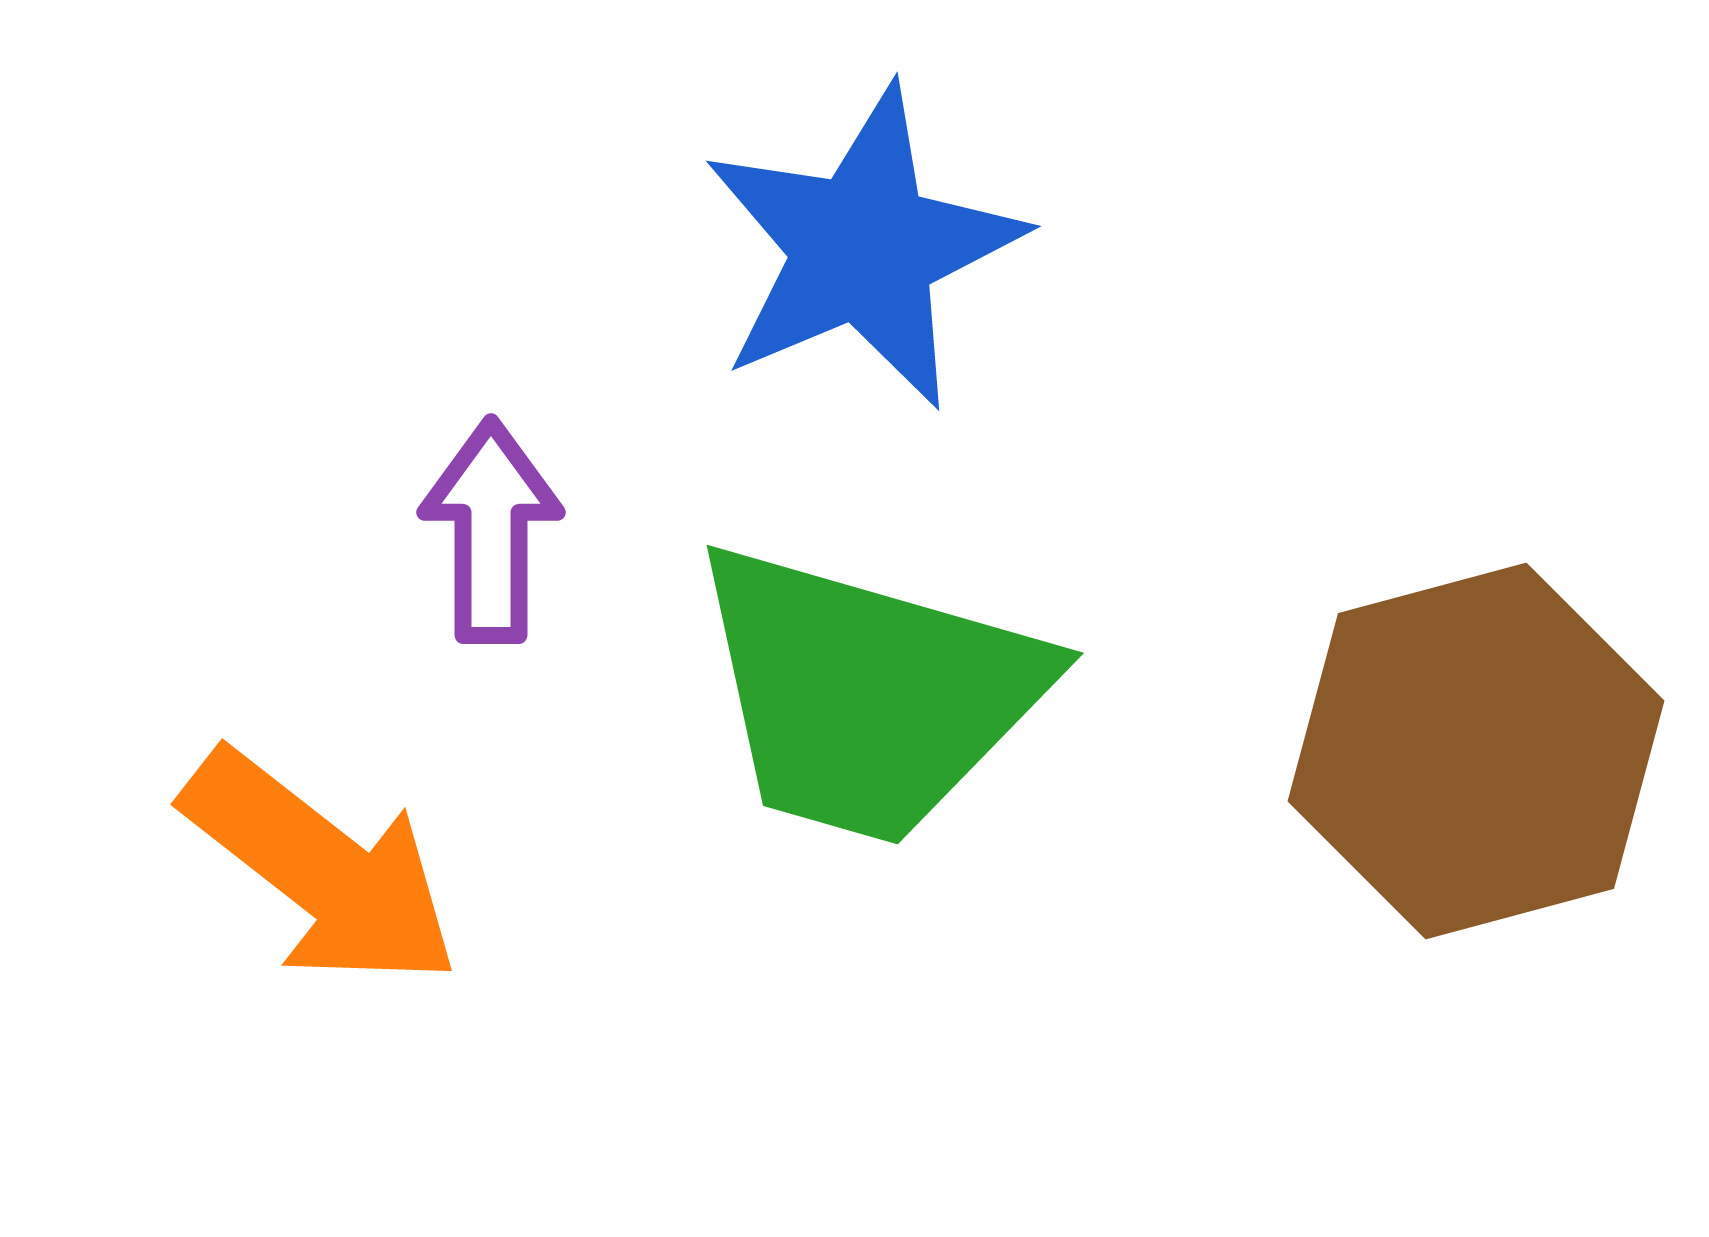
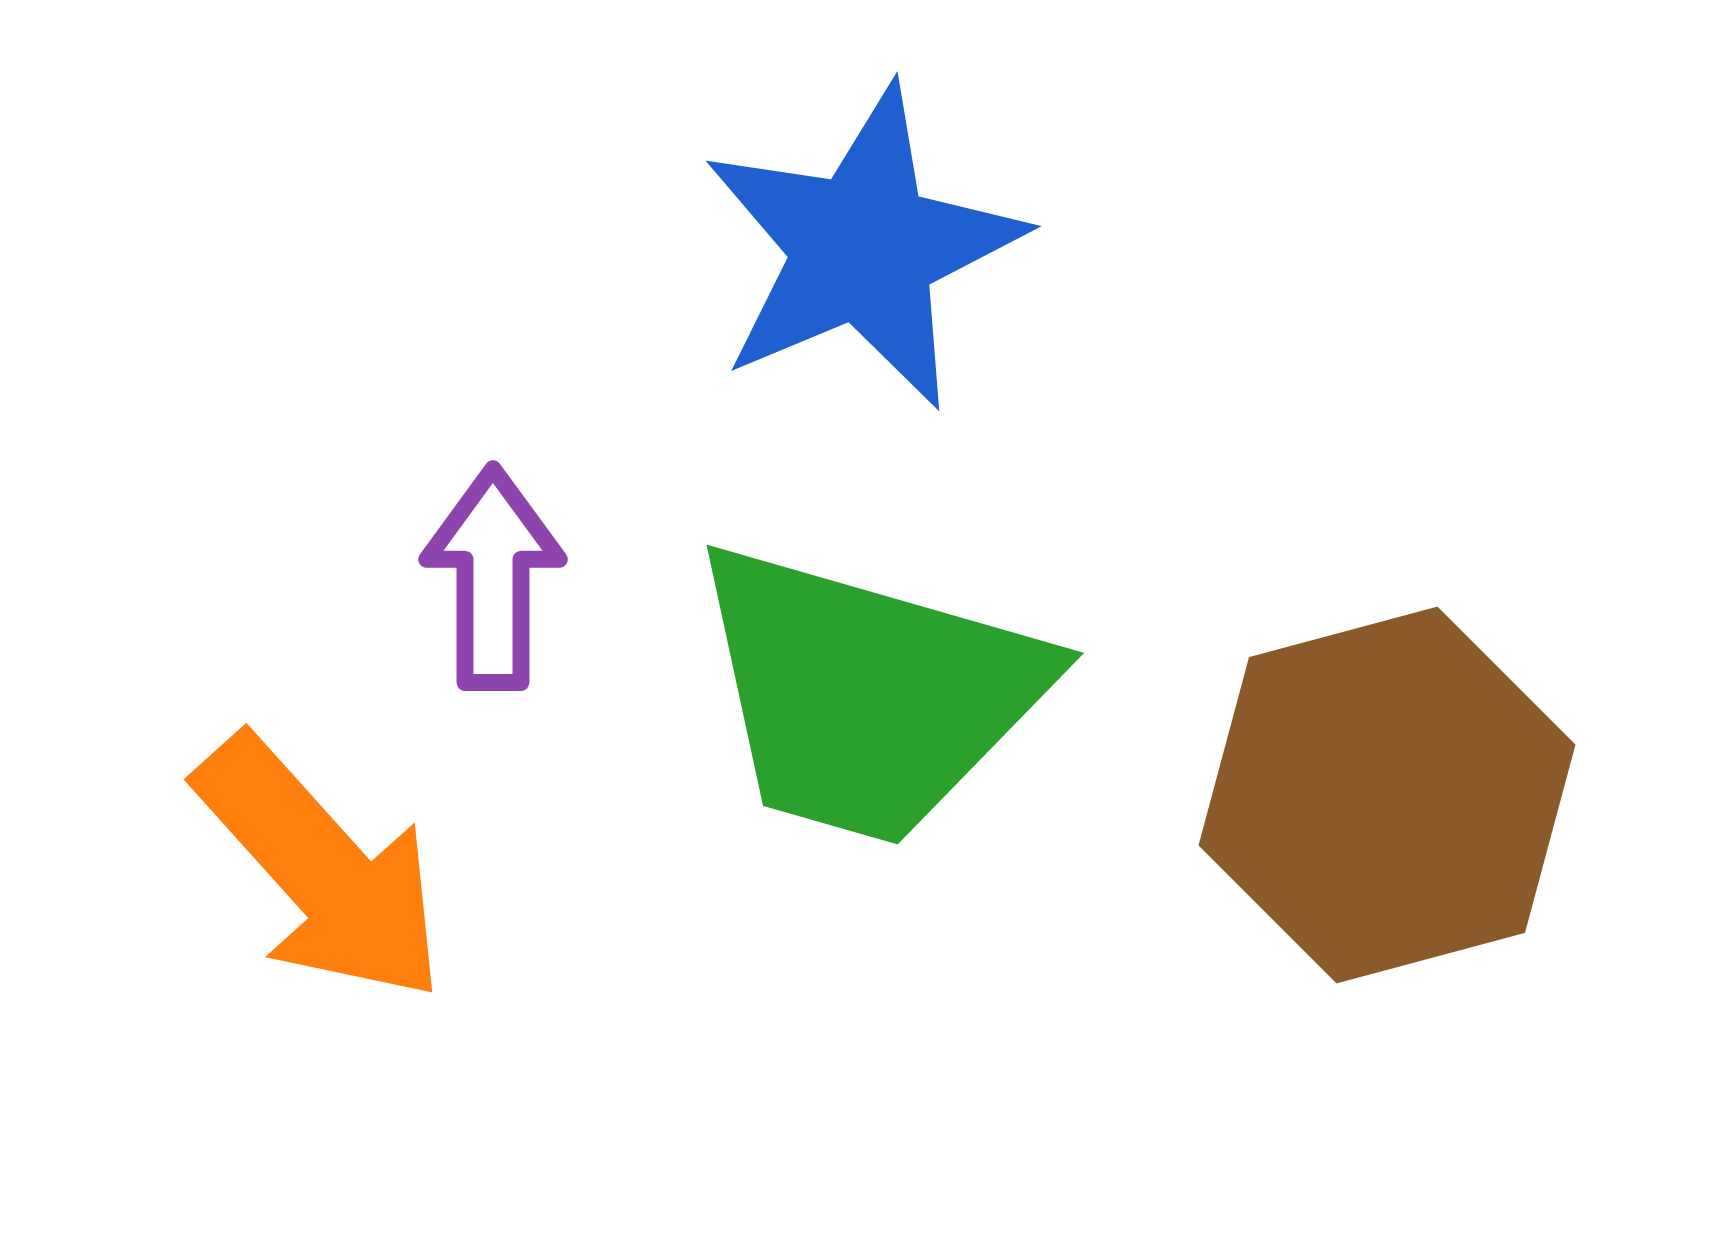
purple arrow: moved 2 px right, 47 px down
brown hexagon: moved 89 px left, 44 px down
orange arrow: rotated 10 degrees clockwise
